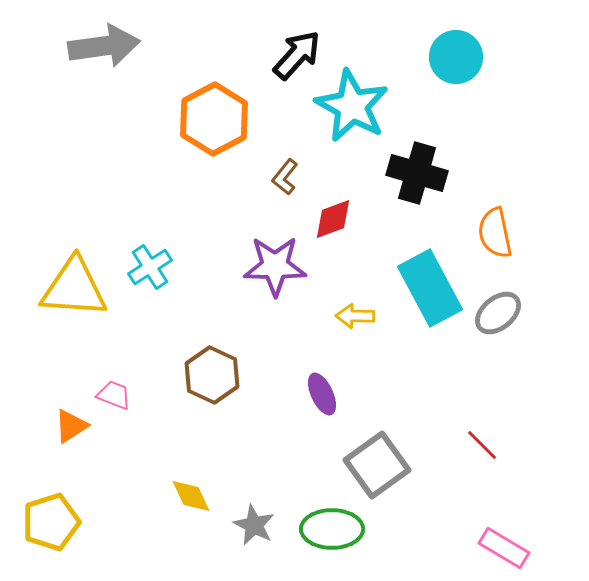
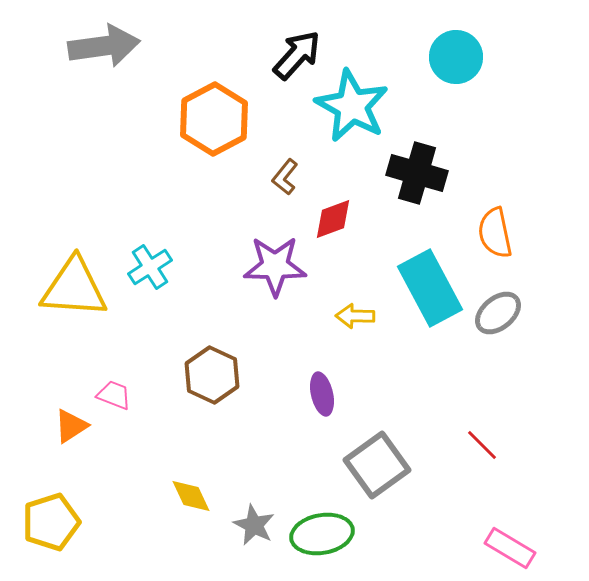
purple ellipse: rotated 12 degrees clockwise
green ellipse: moved 10 px left, 5 px down; rotated 10 degrees counterclockwise
pink rectangle: moved 6 px right
